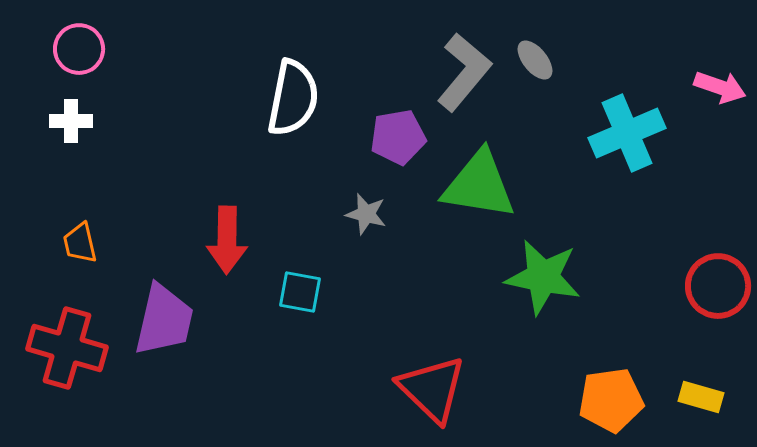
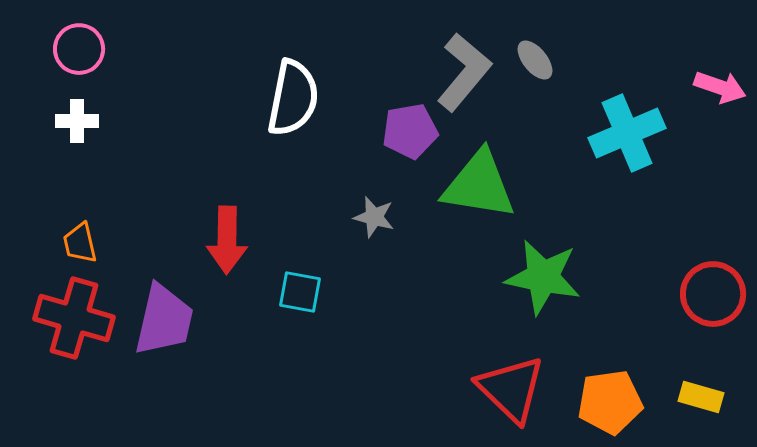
white cross: moved 6 px right
purple pentagon: moved 12 px right, 6 px up
gray star: moved 8 px right, 3 px down
red circle: moved 5 px left, 8 px down
red cross: moved 7 px right, 30 px up
red triangle: moved 79 px right
orange pentagon: moved 1 px left, 2 px down
